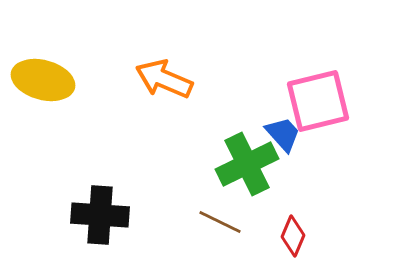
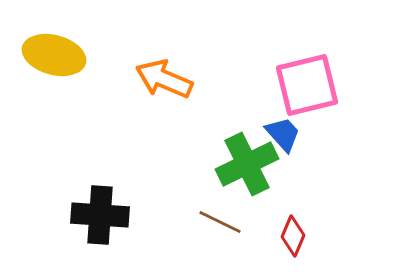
yellow ellipse: moved 11 px right, 25 px up
pink square: moved 11 px left, 16 px up
